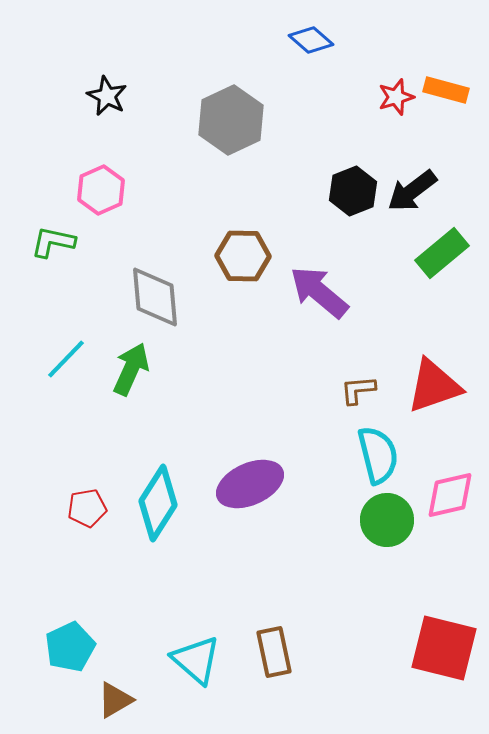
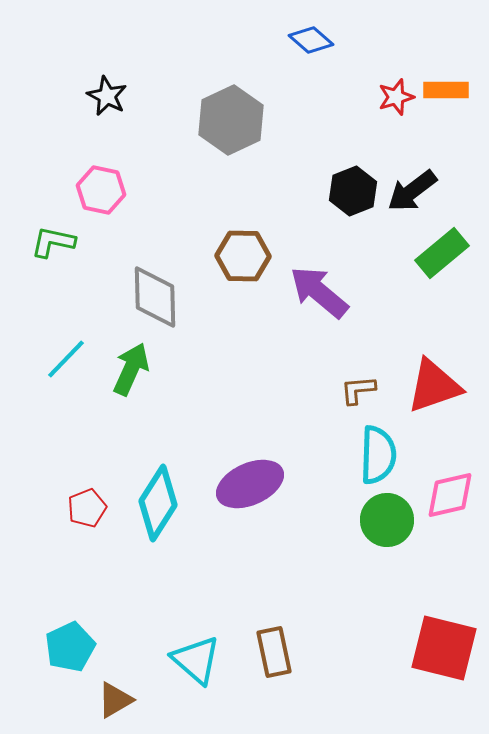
orange rectangle: rotated 15 degrees counterclockwise
pink hexagon: rotated 24 degrees counterclockwise
gray diamond: rotated 4 degrees clockwise
cyan semicircle: rotated 16 degrees clockwise
red pentagon: rotated 12 degrees counterclockwise
